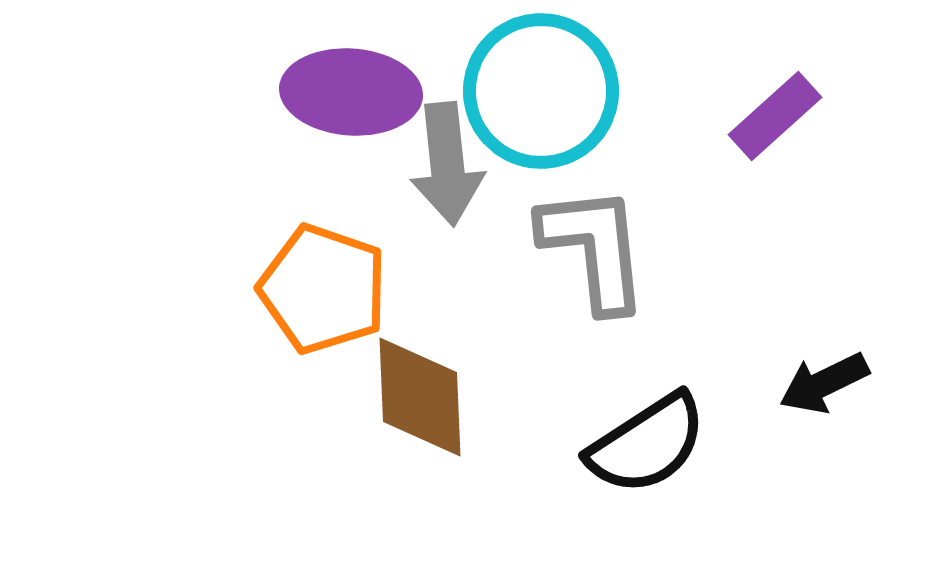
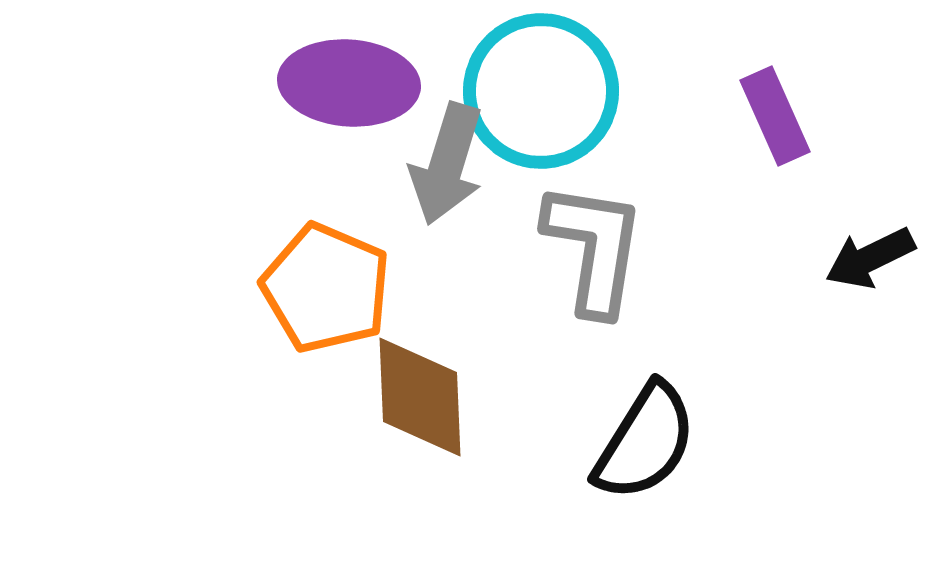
purple ellipse: moved 2 px left, 9 px up
purple rectangle: rotated 72 degrees counterclockwise
gray arrow: rotated 23 degrees clockwise
gray L-shape: rotated 15 degrees clockwise
orange pentagon: moved 3 px right, 1 px up; rotated 4 degrees clockwise
black arrow: moved 46 px right, 125 px up
black semicircle: moved 2 px left, 2 px up; rotated 25 degrees counterclockwise
